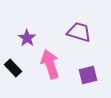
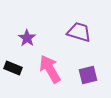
pink arrow: moved 5 px down; rotated 12 degrees counterclockwise
black rectangle: rotated 24 degrees counterclockwise
